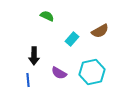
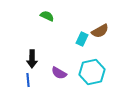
cyan rectangle: moved 10 px right; rotated 16 degrees counterclockwise
black arrow: moved 2 px left, 3 px down
